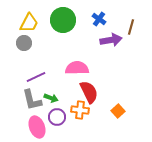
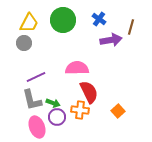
green arrow: moved 2 px right, 5 px down
